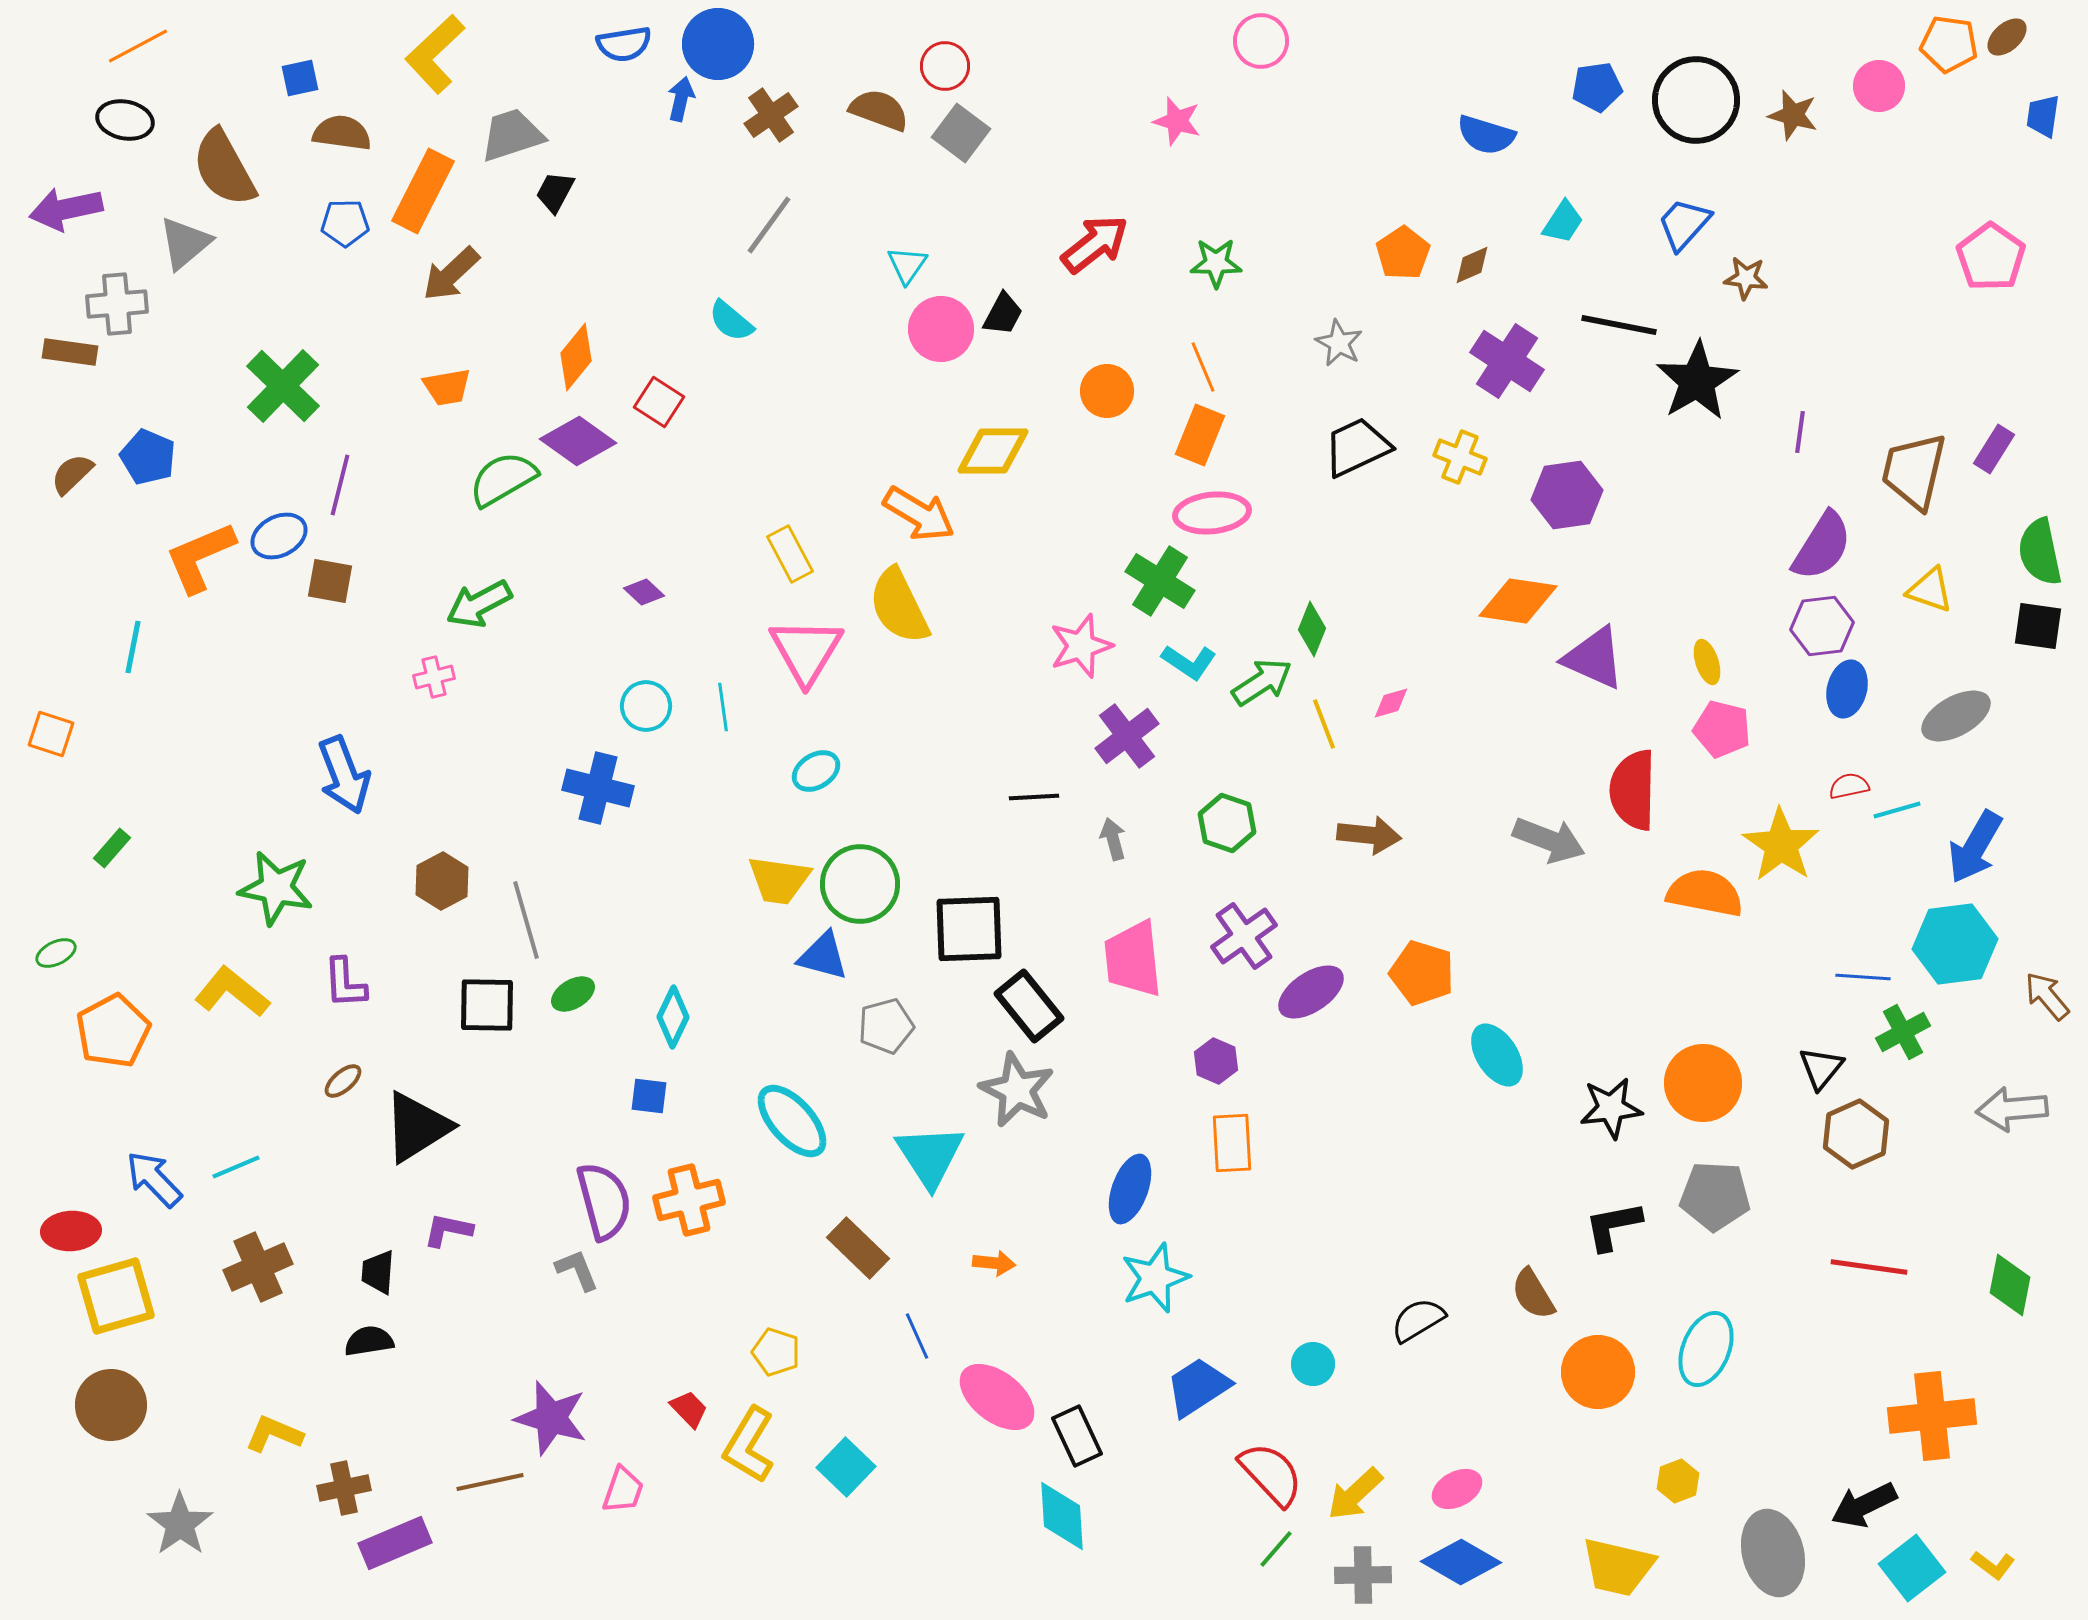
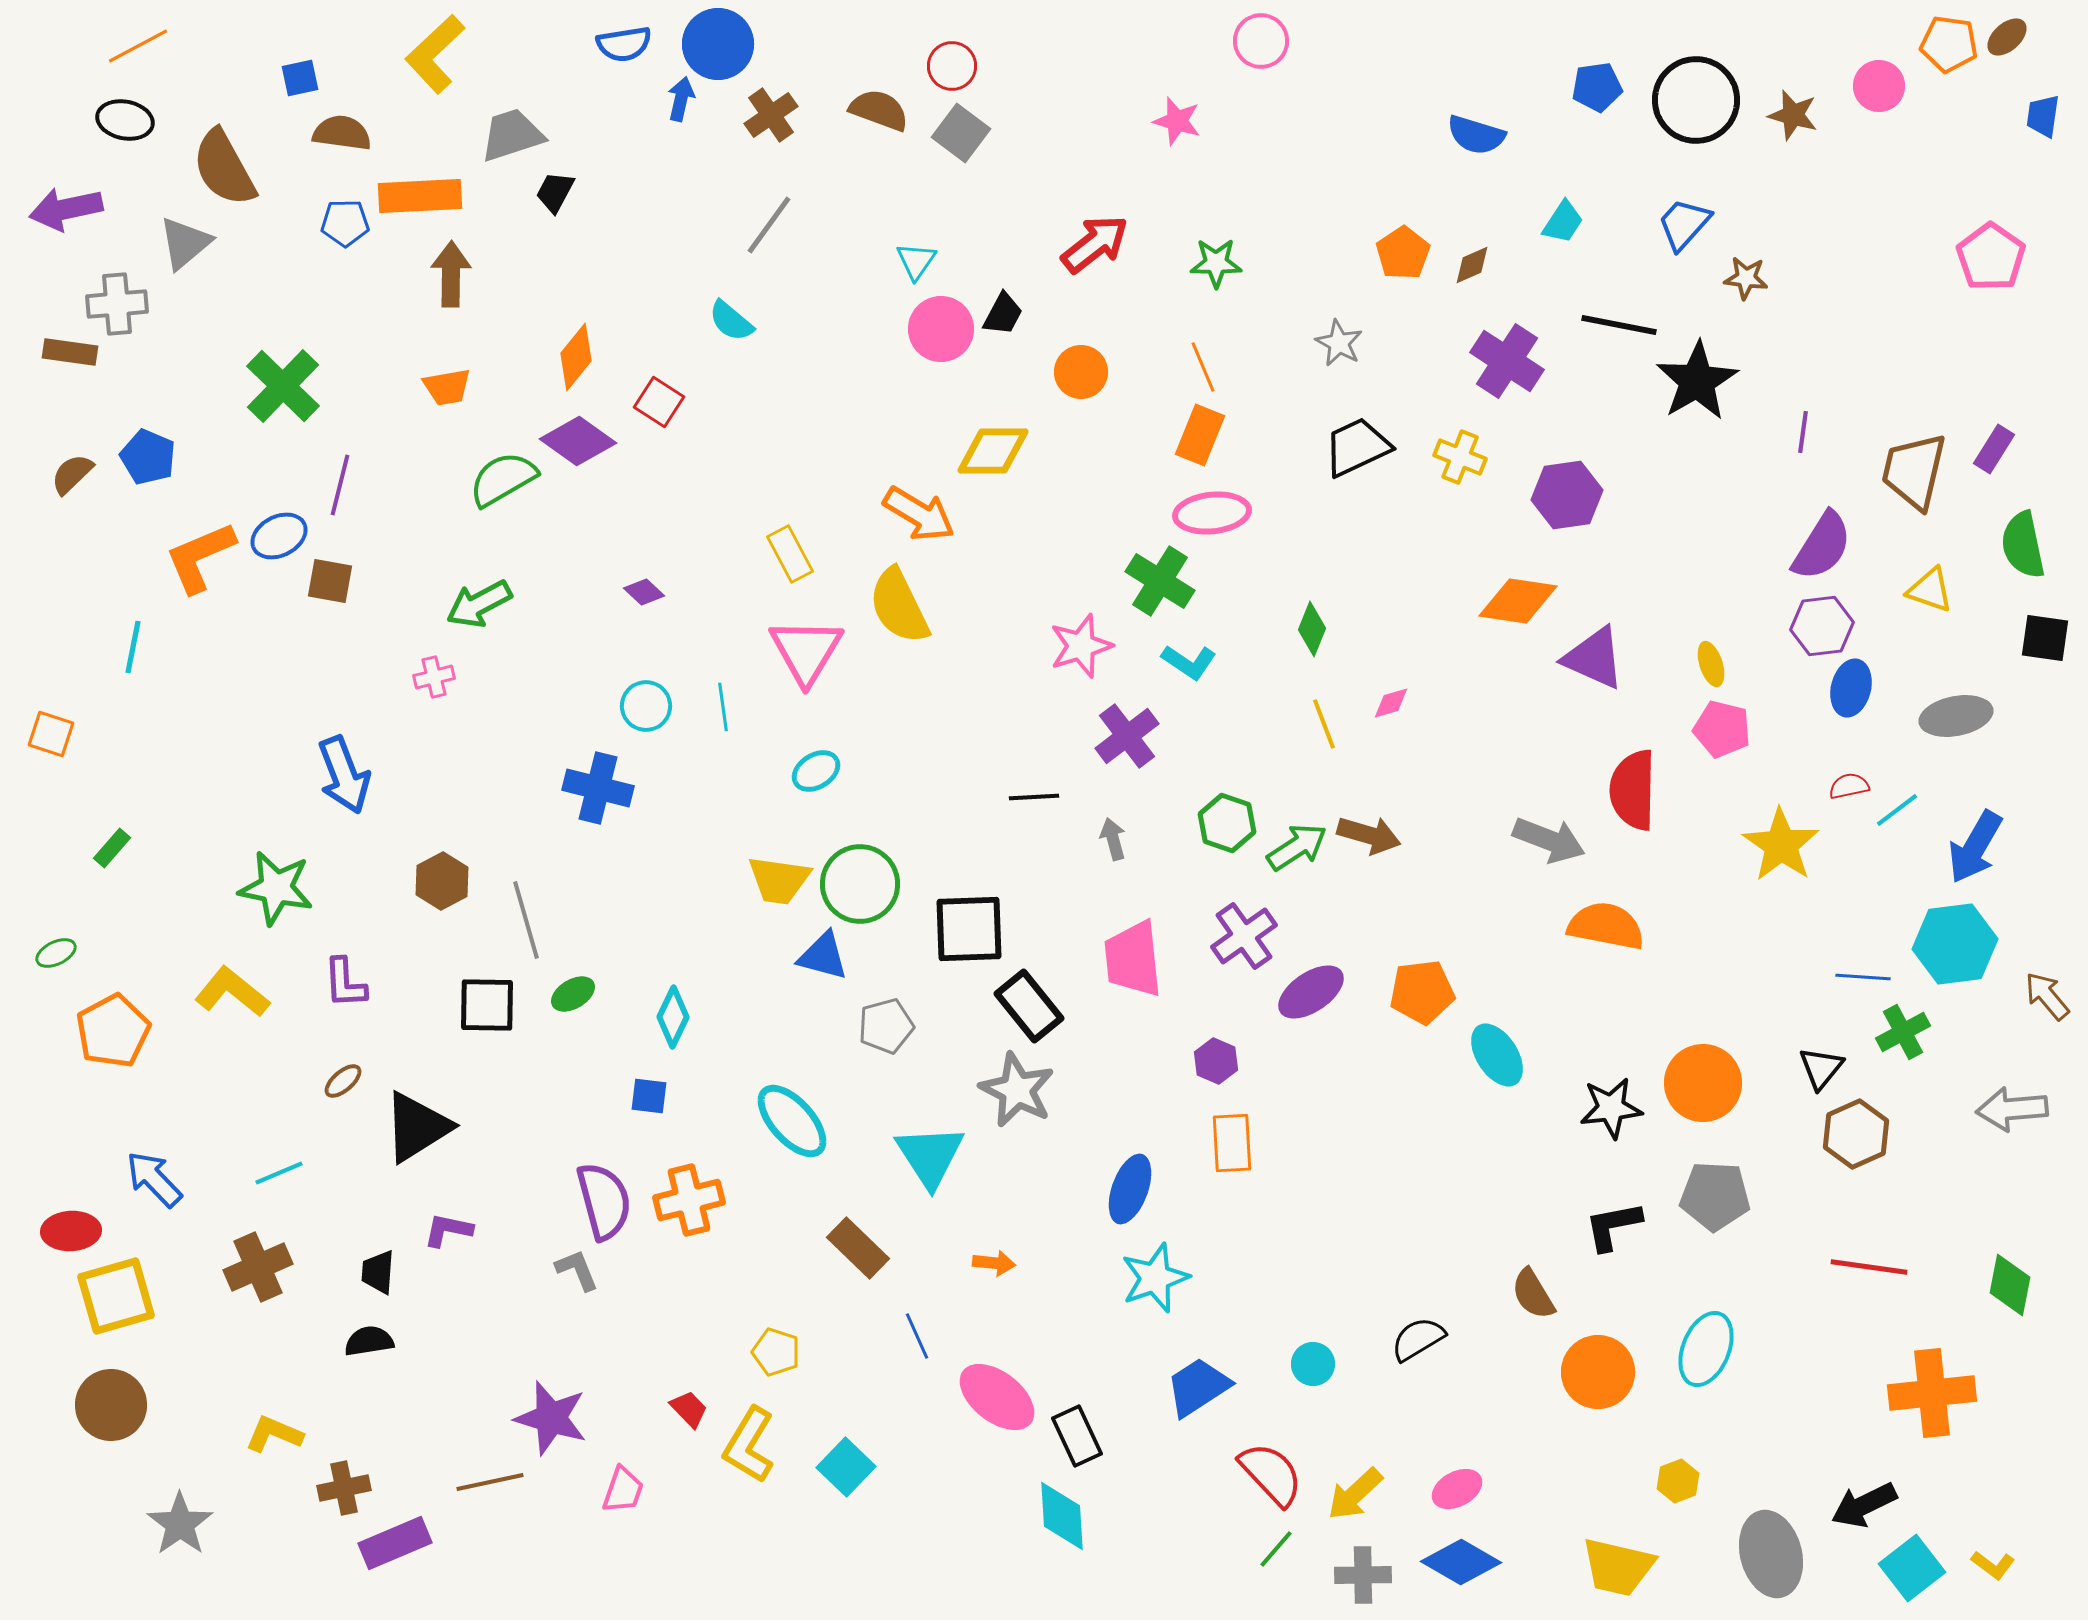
red circle at (945, 66): moved 7 px right
blue semicircle at (1486, 135): moved 10 px left
orange rectangle at (423, 191): moved 3 px left, 5 px down; rotated 60 degrees clockwise
cyan triangle at (907, 265): moved 9 px right, 4 px up
brown arrow at (451, 274): rotated 134 degrees clockwise
orange circle at (1107, 391): moved 26 px left, 19 px up
purple line at (1800, 432): moved 3 px right
green semicircle at (2040, 552): moved 17 px left, 7 px up
black square at (2038, 626): moved 7 px right, 12 px down
yellow ellipse at (1707, 662): moved 4 px right, 2 px down
green arrow at (1262, 682): moved 35 px right, 165 px down
blue ellipse at (1847, 689): moved 4 px right, 1 px up
gray ellipse at (1956, 716): rotated 18 degrees clockwise
cyan line at (1897, 810): rotated 21 degrees counterclockwise
brown arrow at (1369, 835): rotated 10 degrees clockwise
orange semicircle at (1705, 893): moved 99 px left, 33 px down
orange pentagon at (1422, 973): moved 19 px down; rotated 24 degrees counterclockwise
cyan line at (236, 1167): moved 43 px right, 6 px down
black semicircle at (1418, 1320): moved 19 px down
orange cross at (1932, 1416): moved 23 px up
gray ellipse at (1773, 1553): moved 2 px left, 1 px down
